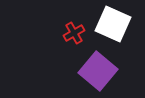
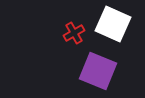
purple square: rotated 18 degrees counterclockwise
